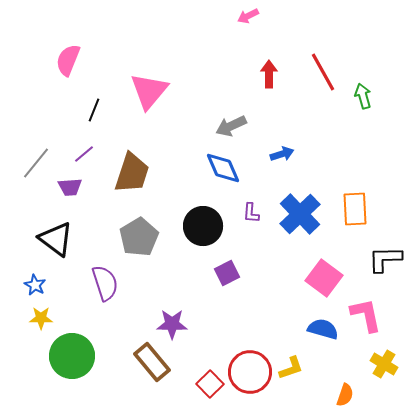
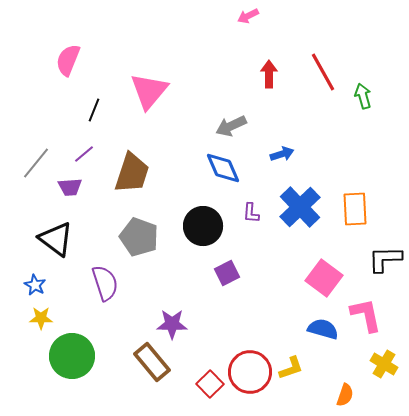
blue cross: moved 7 px up
gray pentagon: rotated 21 degrees counterclockwise
